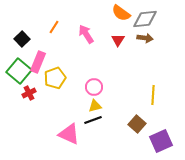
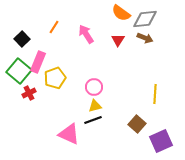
brown arrow: rotated 14 degrees clockwise
yellow line: moved 2 px right, 1 px up
